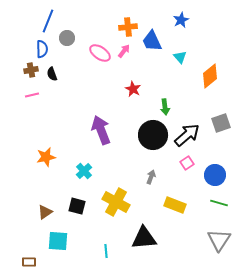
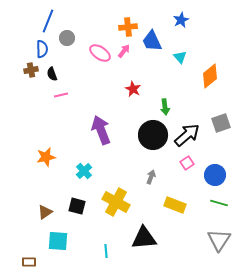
pink line: moved 29 px right
